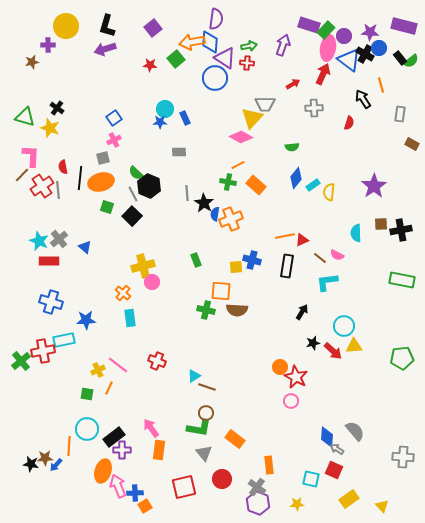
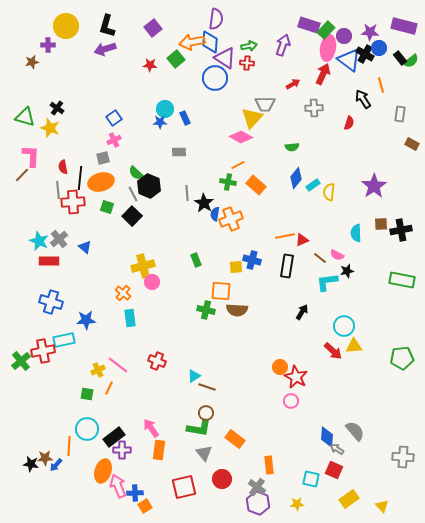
red cross at (42, 186): moved 31 px right, 16 px down; rotated 30 degrees clockwise
black star at (313, 343): moved 34 px right, 72 px up
